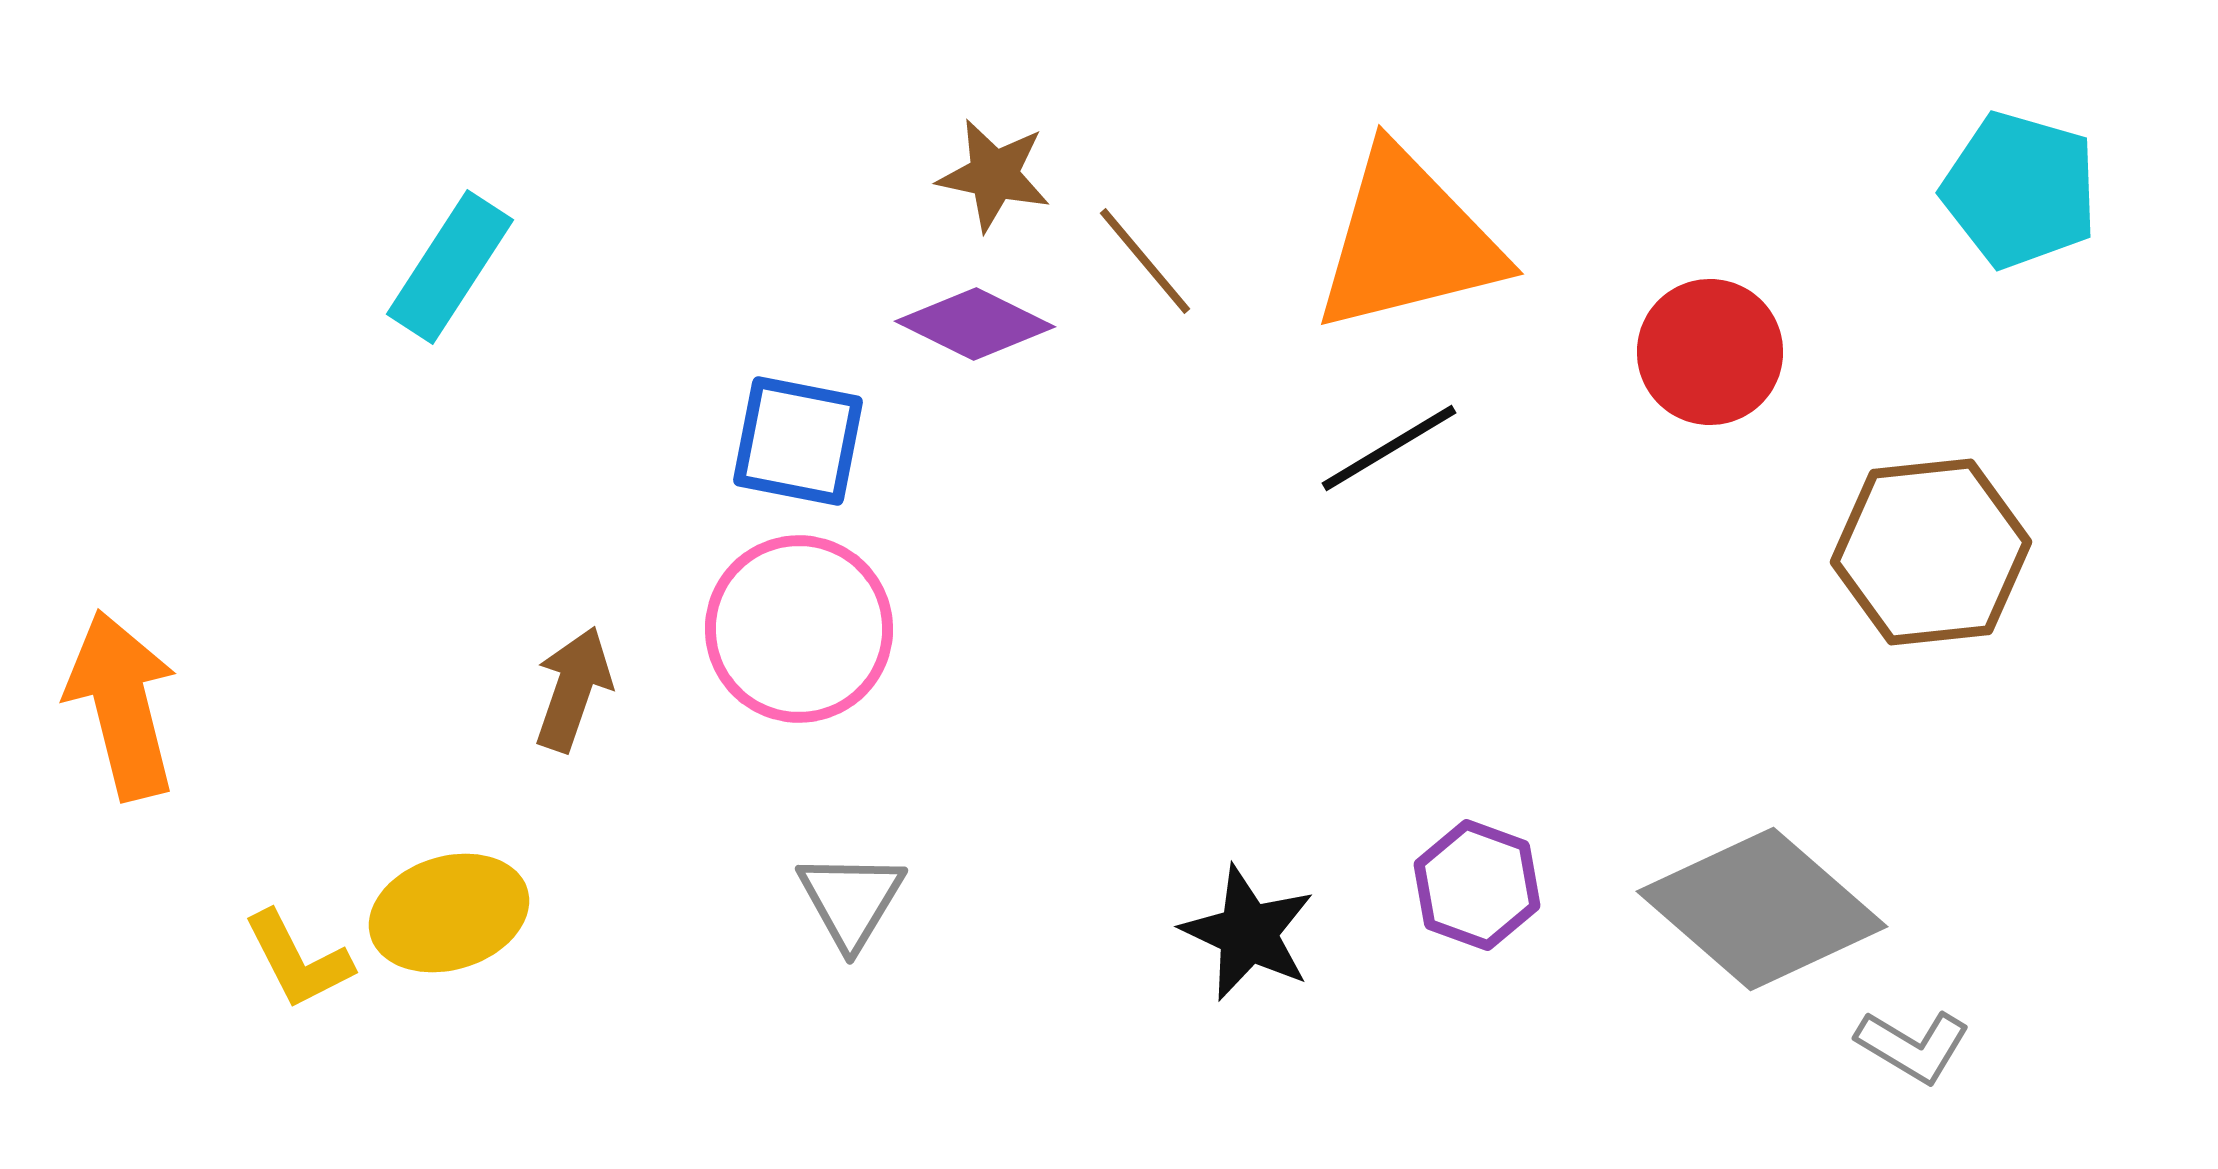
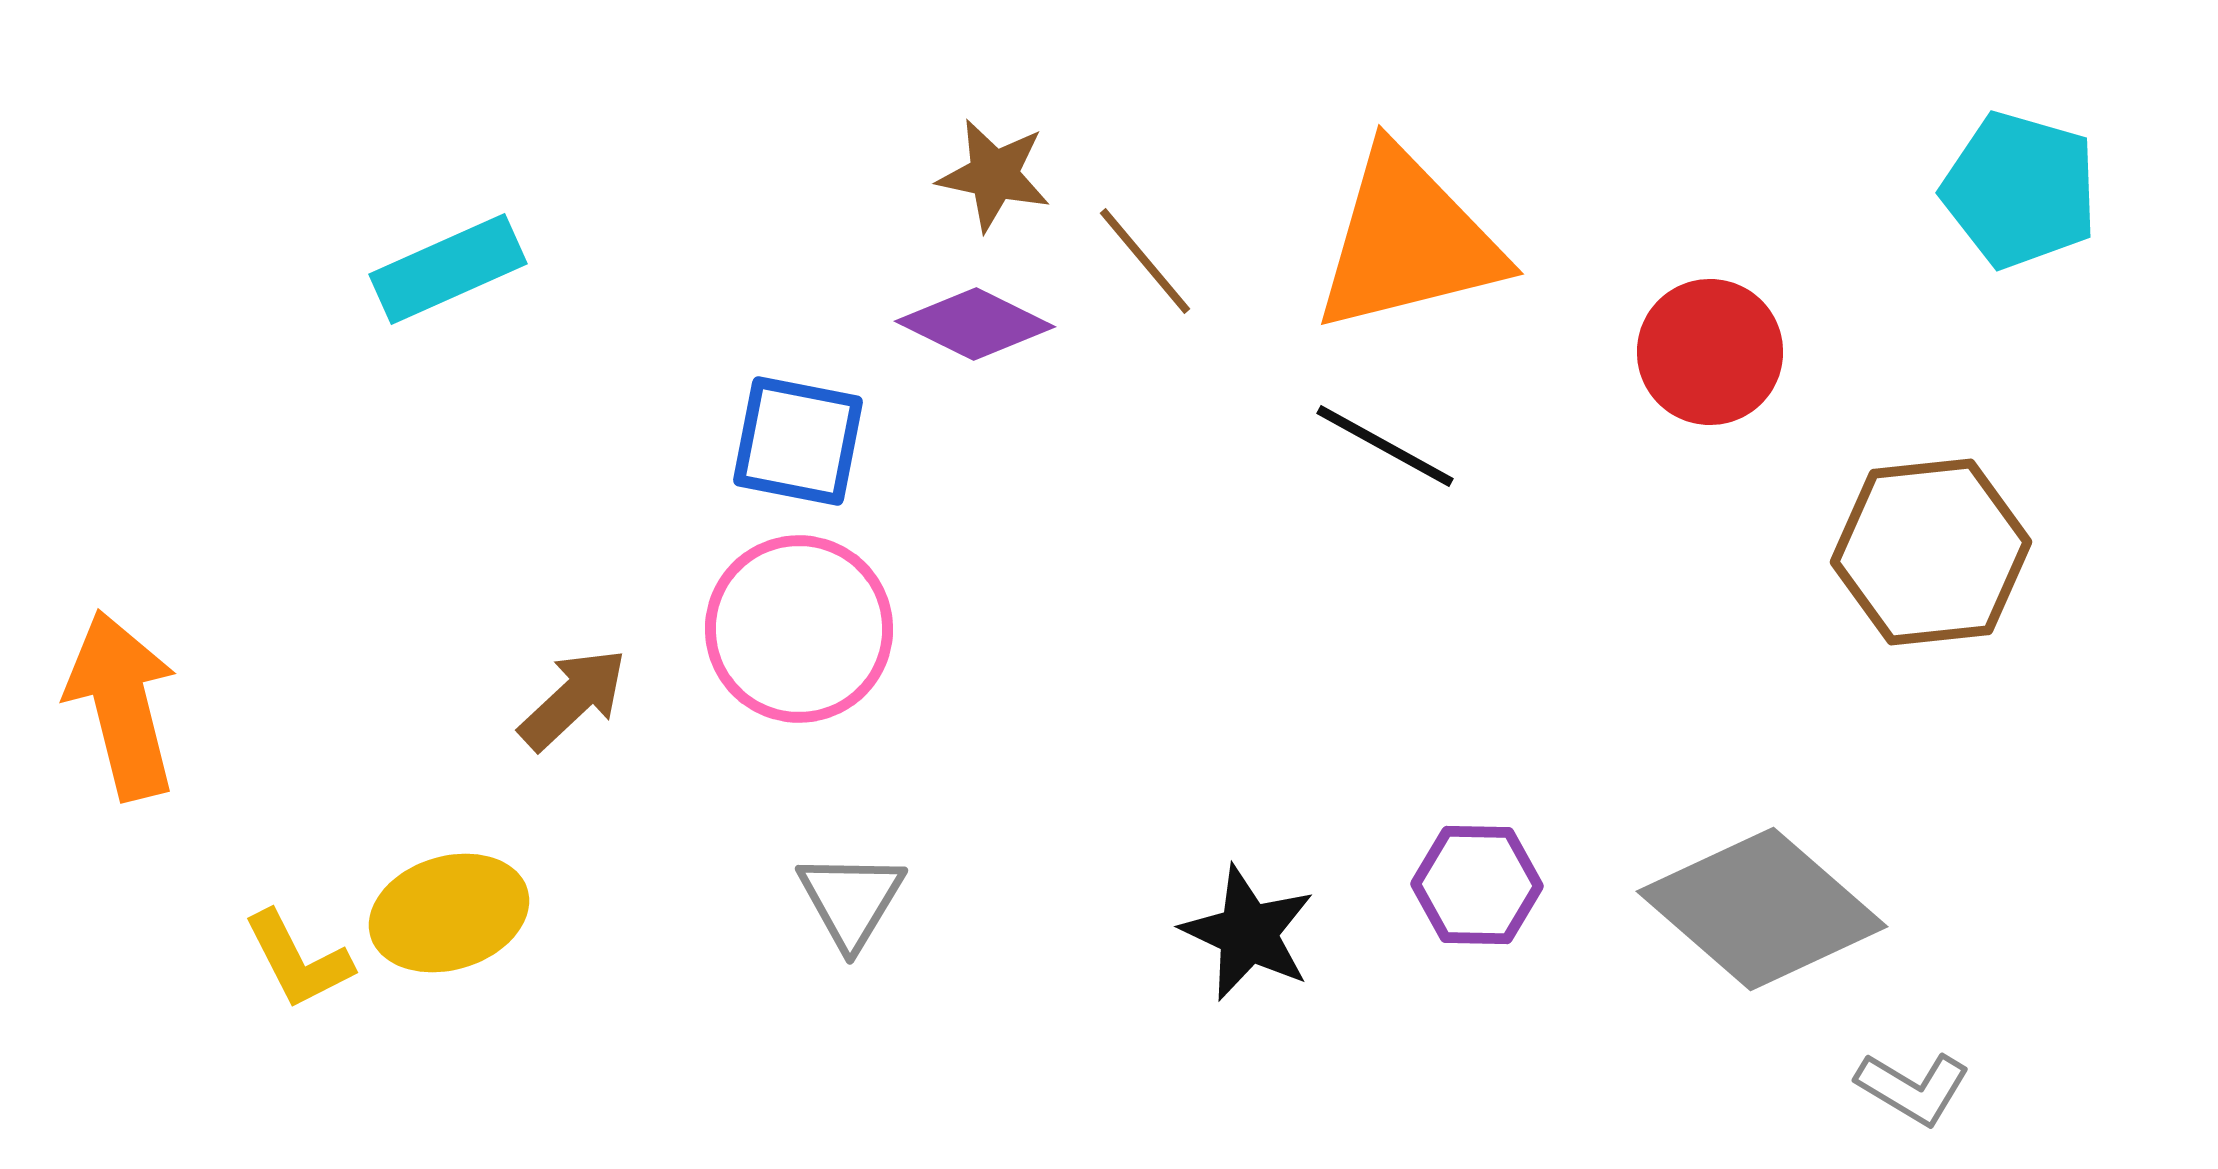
cyan rectangle: moved 2 px left, 2 px down; rotated 33 degrees clockwise
black line: moved 4 px left, 2 px up; rotated 60 degrees clockwise
brown arrow: moved 10 px down; rotated 28 degrees clockwise
purple hexagon: rotated 19 degrees counterclockwise
gray L-shape: moved 42 px down
